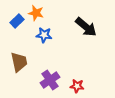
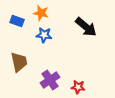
orange star: moved 5 px right
blue rectangle: rotated 64 degrees clockwise
red star: moved 1 px right, 1 px down
